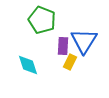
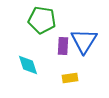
green pentagon: rotated 12 degrees counterclockwise
yellow rectangle: moved 16 px down; rotated 56 degrees clockwise
